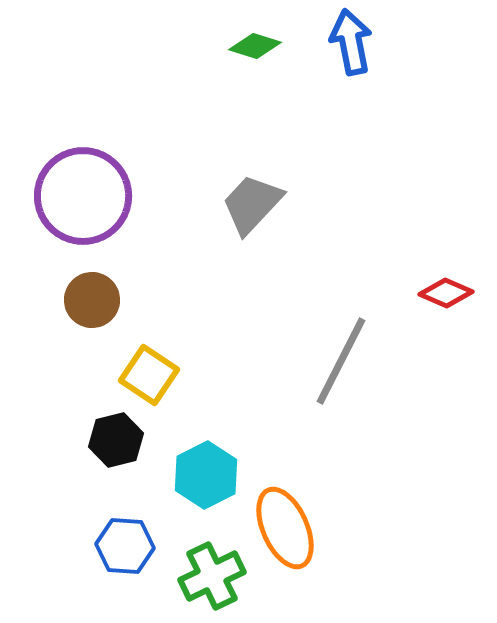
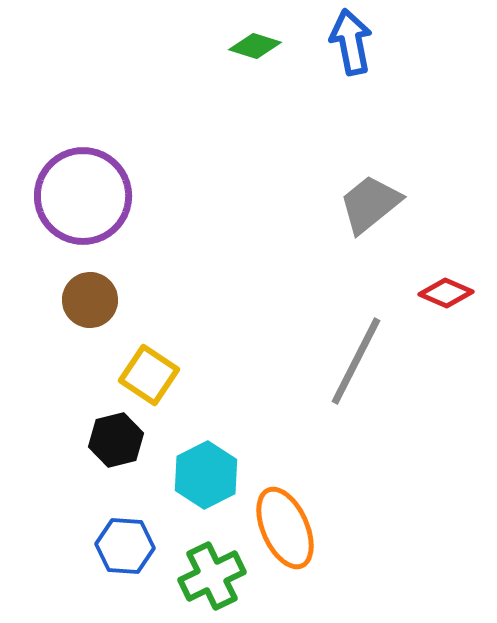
gray trapezoid: moved 118 px right; rotated 8 degrees clockwise
brown circle: moved 2 px left
gray line: moved 15 px right
